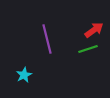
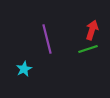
red arrow: moved 2 px left; rotated 36 degrees counterclockwise
cyan star: moved 6 px up
